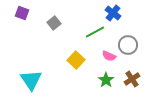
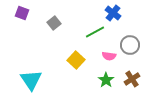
gray circle: moved 2 px right
pink semicircle: rotated 16 degrees counterclockwise
